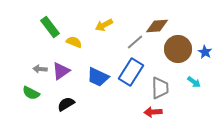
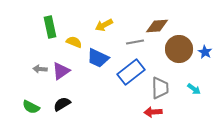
green rectangle: rotated 25 degrees clockwise
gray line: rotated 30 degrees clockwise
brown circle: moved 1 px right
blue rectangle: rotated 20 degrees clockwise
blue trapezoid: moved 19 px up
cyan arrow: moved 7 px down
green semicircle: moved 14 px down
black semicircle: moved 4 px left
